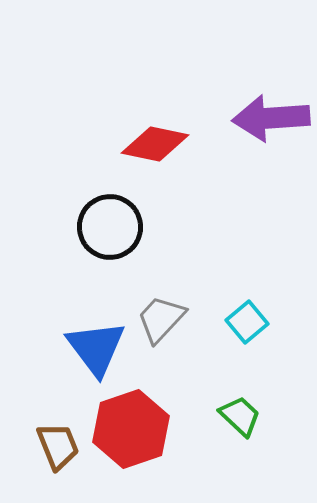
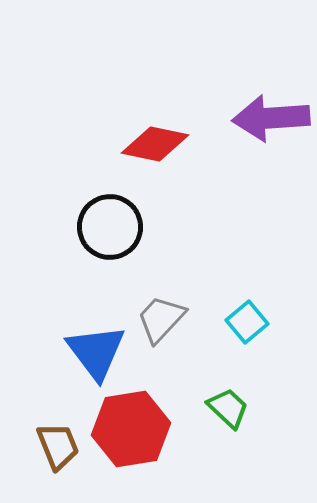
blue triangle: moved 4 px down
green trapezoid: moved 12 px left, 8 px up
red hexagon: rotated 10 degrees clockwise
